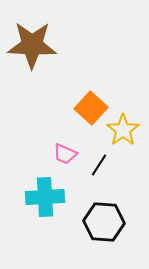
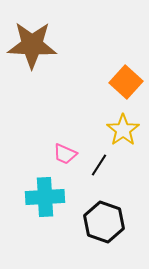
orange square: moved 35 px right, 26 px up
black hexagon: rotated 15 degrees clockwise
